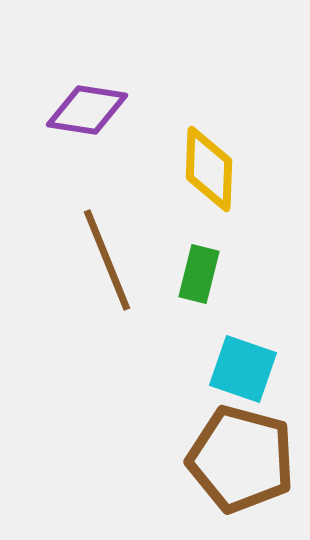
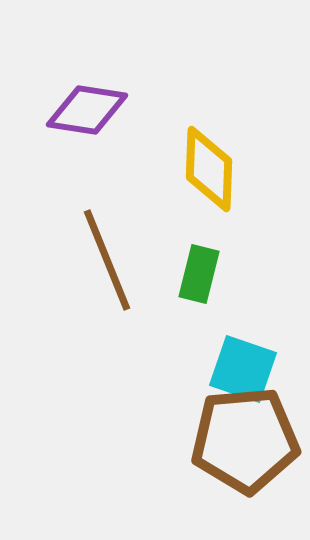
brown pentagon: moved 4 px right, 19 px up; rotated 20 degrees counterclockwise
